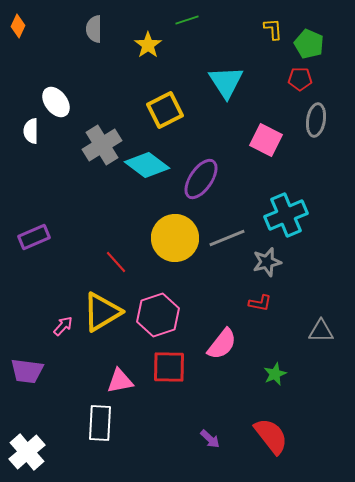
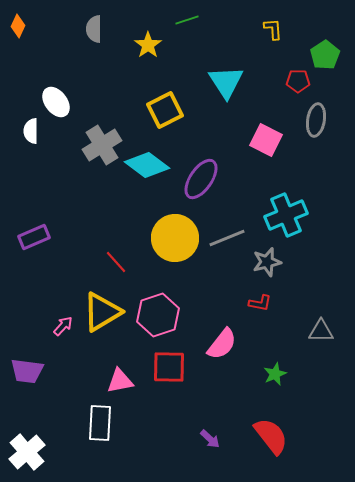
green pentagon: moved 16 px right, 11 px down; rotated 16 degrees clockwise
red pentagon: moved 2 px left, 2 px down
